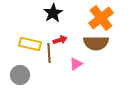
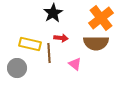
red arrow: moved 1 px right, 2 px up; rotated 24 degrees clockwise
pink triangle: moved 1 px left; rotated 48 degrees counterclockwise
gray circle: moved 3 px left, 7 px up
